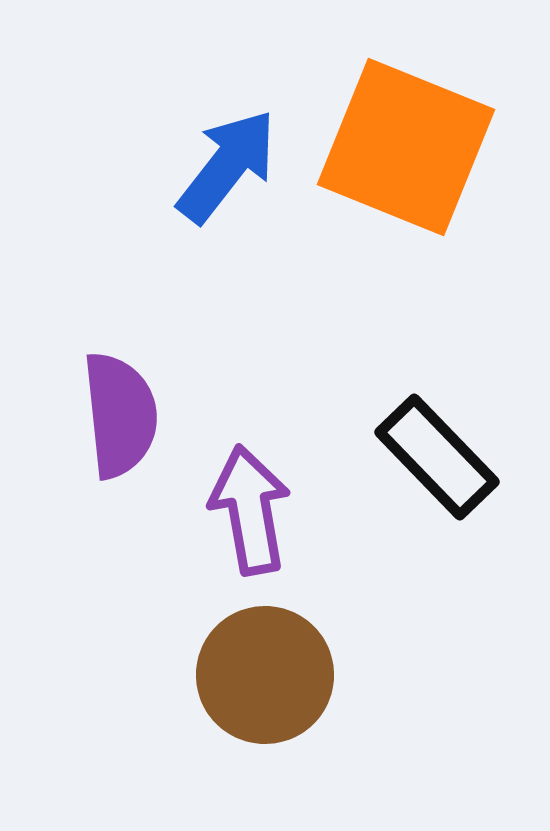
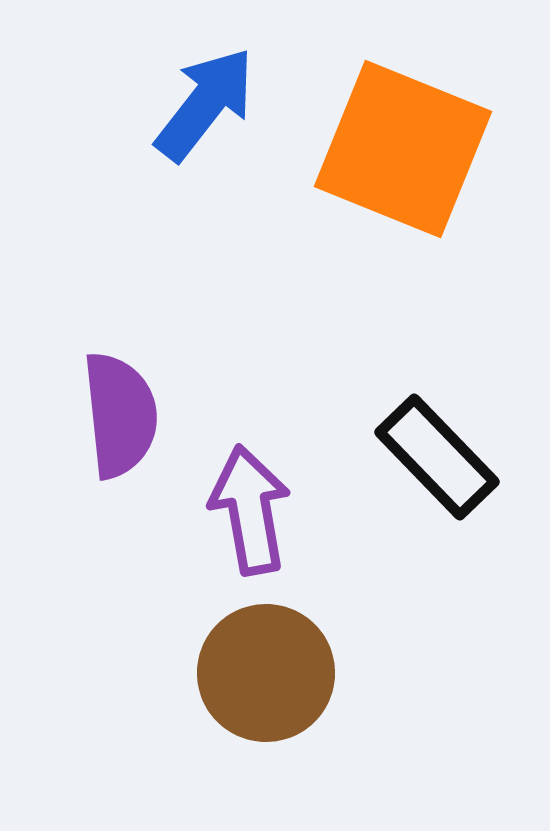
orange square: moved 3 px left, 2 px down
blue arrow: moved 22 px left, 62 px up
brown circle: moved 1 px right, 2 px up
